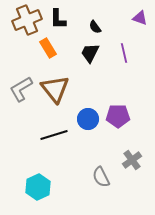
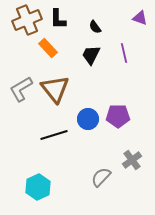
orange rectangle: rotated 12 degrees counterclockwise
black trapezoid: moved 1 px right, 2 px down
gray semicircle: rotated 70 degrees clockwise
